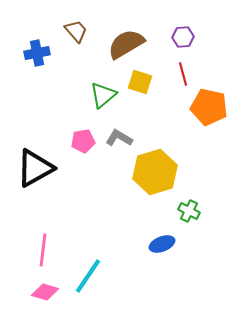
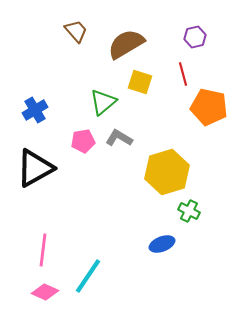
purple hexagon: moved 12 px right; rotated 10 degrees counterclockwise
blue cross: moved 2 px left, 57 px down; rotated 20 degrees counterclockwise
green triangle: moved 7 px down
yellow hexagon: moved 12 px right
pink diamond: rotated 8 degrees clockwise
